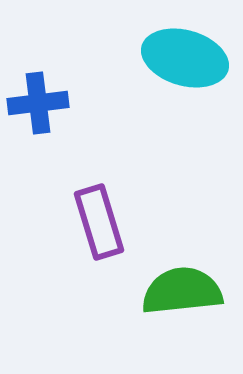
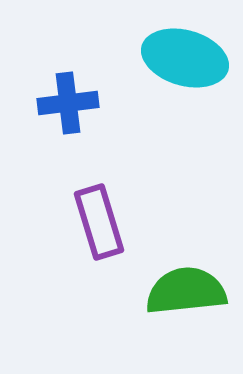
blue cross: moved 30 px right
green semicircle: moved 4 px right
